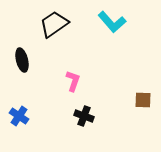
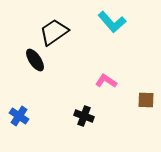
black trapezoid: moved 8 px down
black ellipse: moved 13 px right; rotated 20 degrees counterclockwise
pink L-shape: moved 33 px right; rotated 75 degrees counterclockwise
brown square: moved 3 px right
